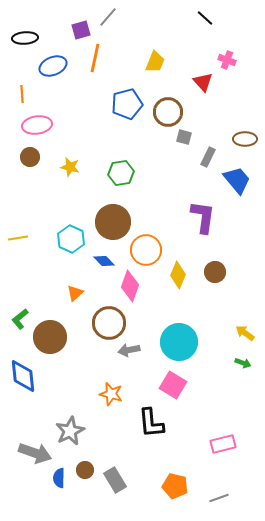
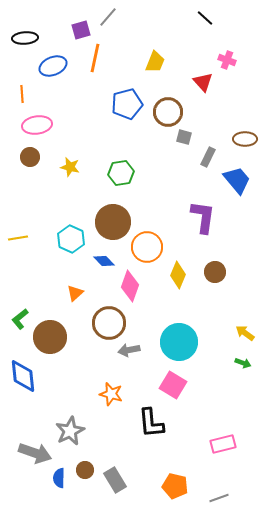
orange circle at (146, 250): moved 1 px right, 3 px up
